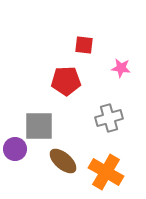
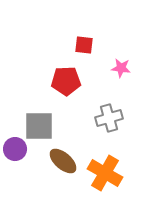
orange cross: moved 1 px left, 1 px down
